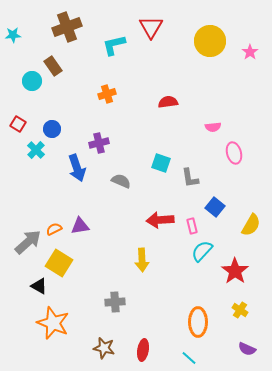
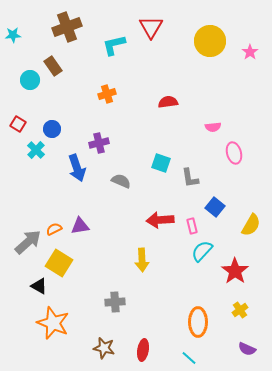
cyan circle: moved 2 px left, 1 px up
yellow cross: rotated 21 degrees clockwise
